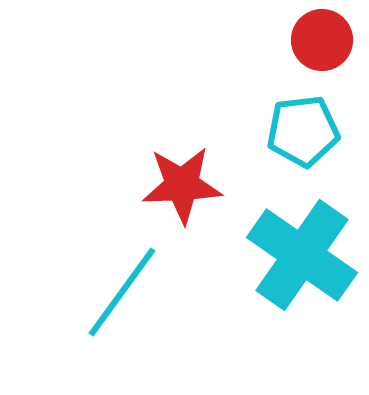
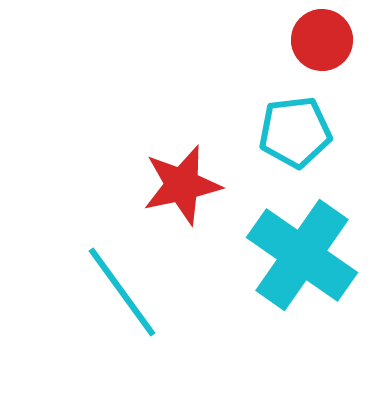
cyan pentagon: moved 8 px left, 1 px down
red star: rotated 10 degrees counterclockwise
cyan line: rotated 72 degrees counterclockwise
